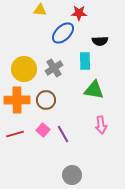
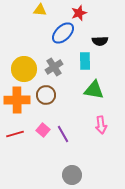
red star: rotated 21 degrees counterclockwise
gray cross: moved 1 px up
brown circle: moved 5 px up
